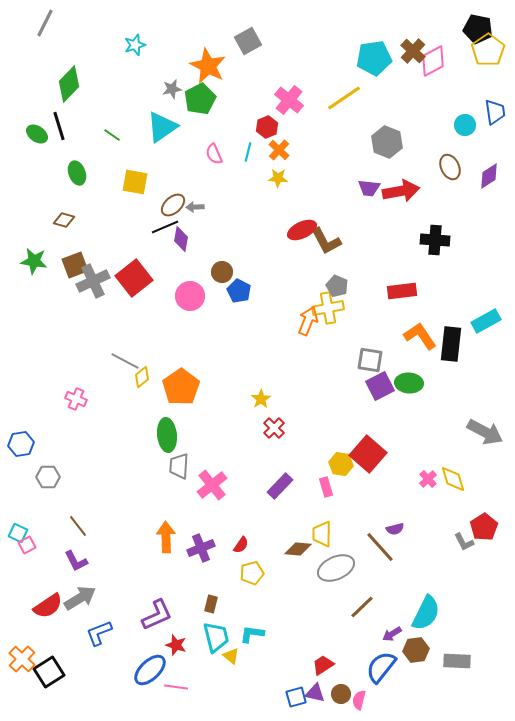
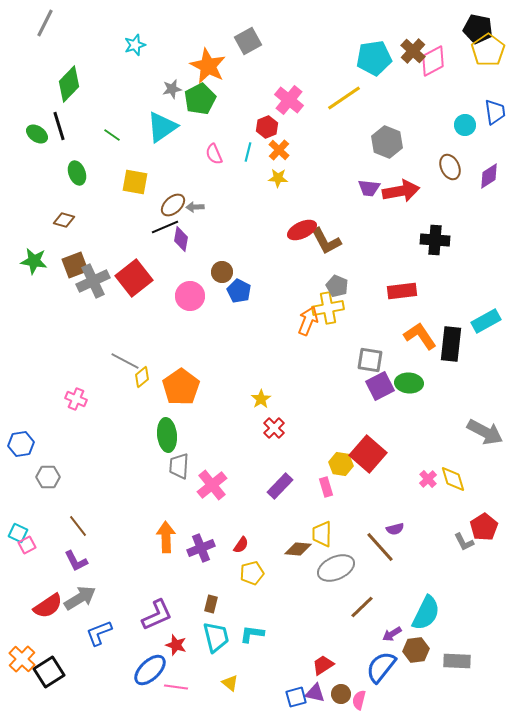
yellow triangle at (231, 656): moved 1 px left, 27 px down
